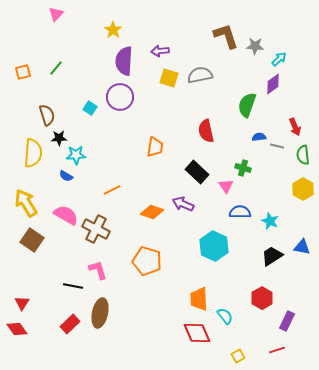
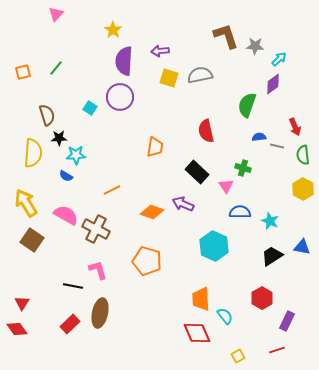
orange trapezoid at (199, 299): moved 2 px right
